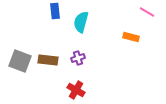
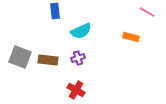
cyan semicircle: moved 9 px down; rotated 130 degrees counterclockwise
gray square: moved 4 px up
